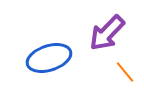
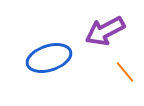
purple arrow: moved 2 px left, 2 px up; rotated 18 degrees clockwise
